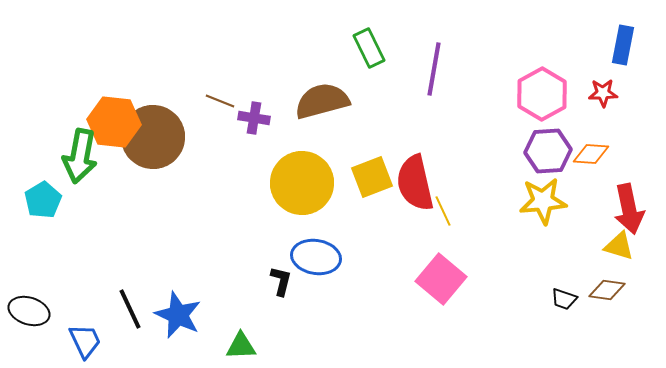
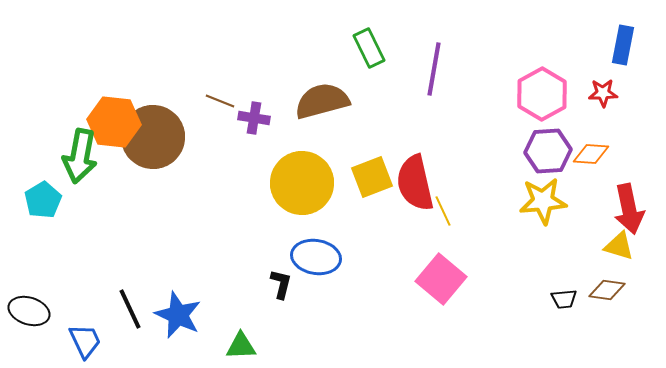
black L-shape: moved 3 px down
black trapezoid: rotated 24 degrees counterclockwise
